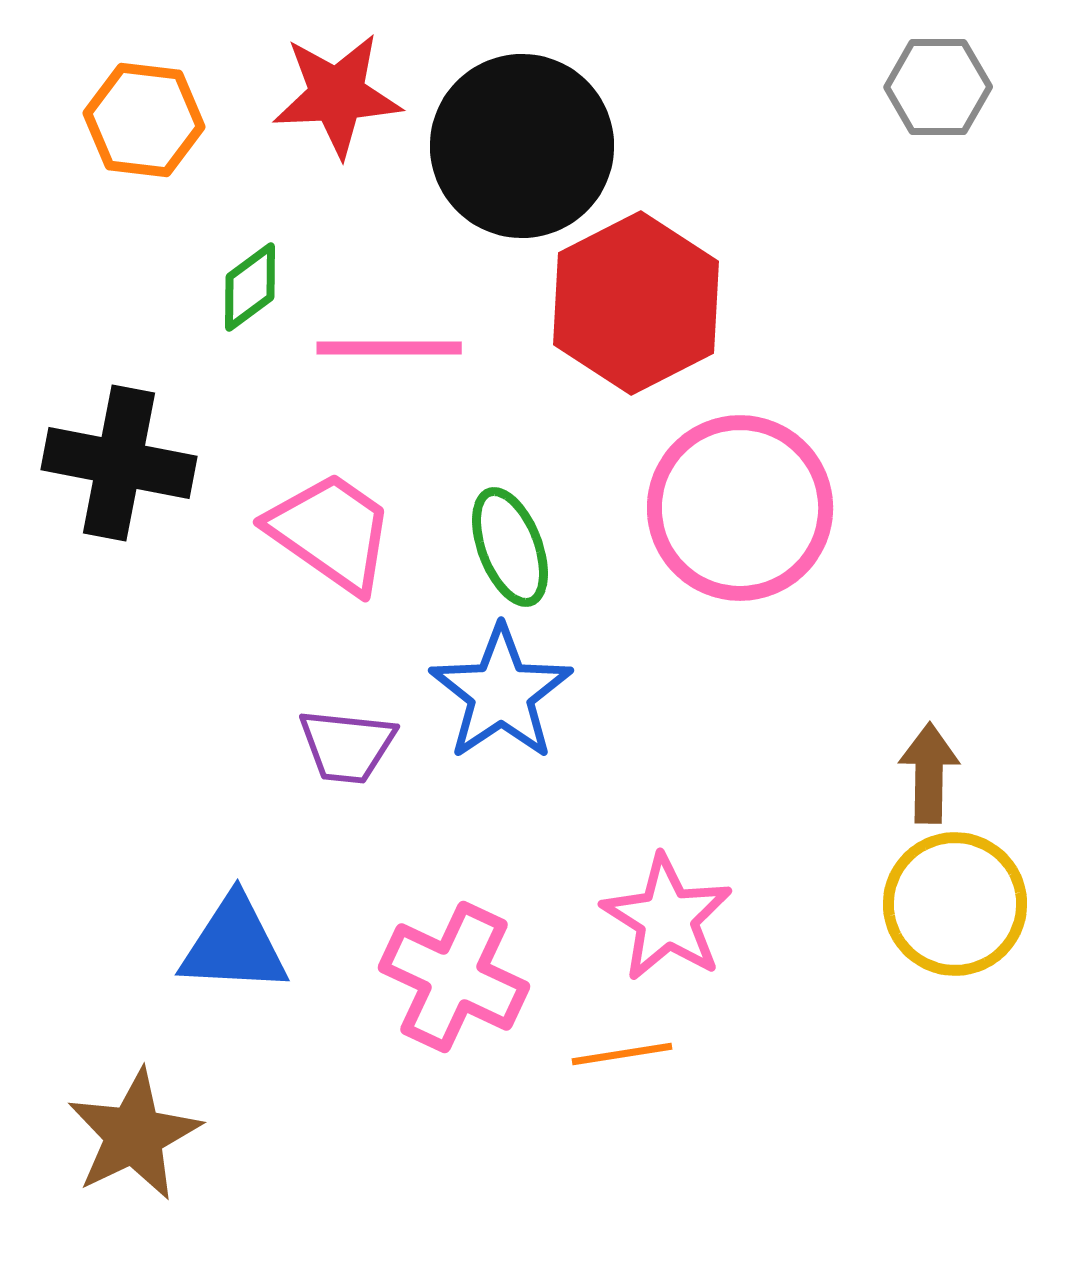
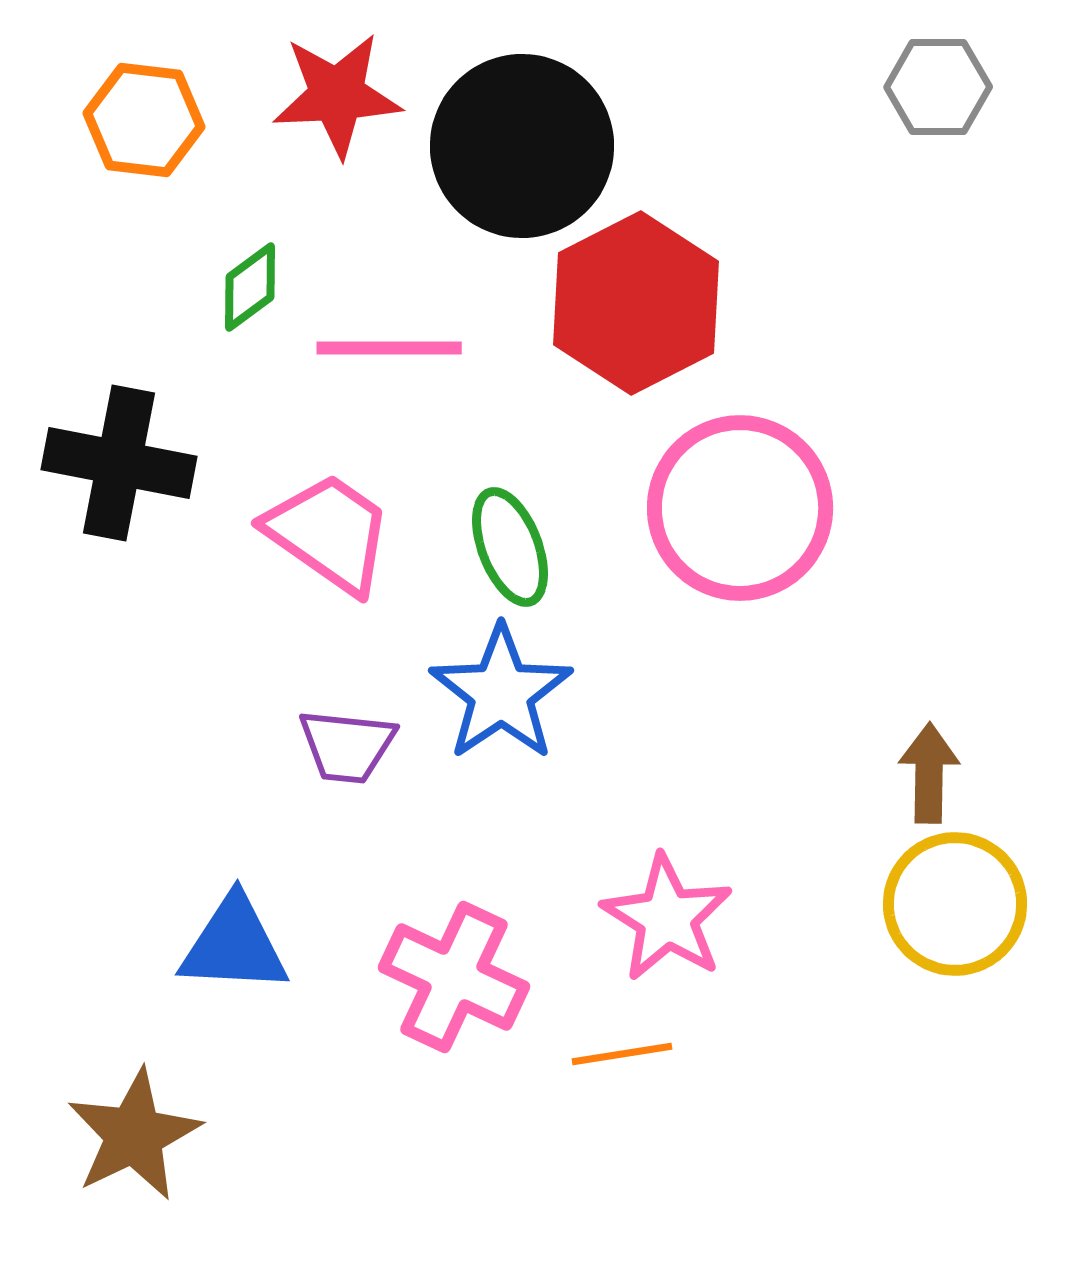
pink trapezoid: moved 2 px left, 1 px down
